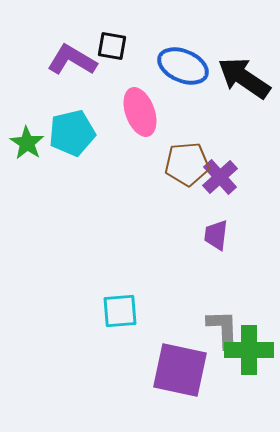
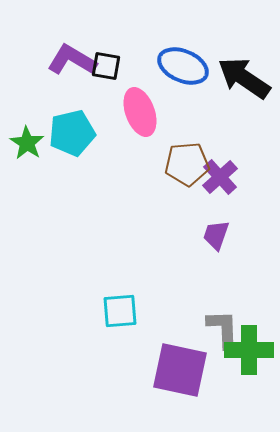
black square: moved 6 px left, 20 px down
purple trapezoid: rotated 12 degrees clockwise
